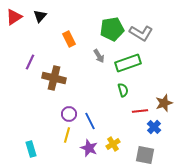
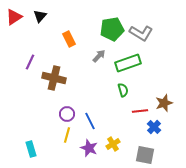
gray arrow: rotated 104 degrees counterclockwise
purple circle: moved 2 px left
